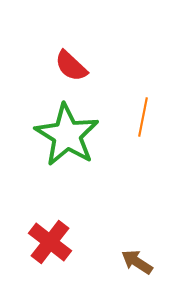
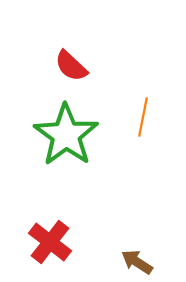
green star: moved 1 px left; rotated 4 degrees clockwise
